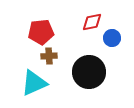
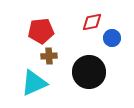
red pentagon: moved 1 px up
